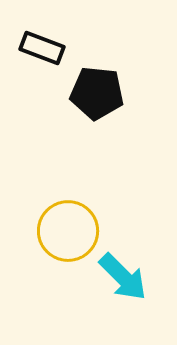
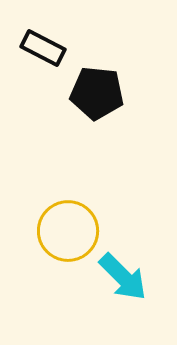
black rectangle: moved 1 px right; rotated 6 degrees clockwise
